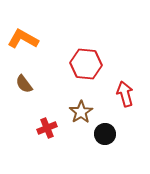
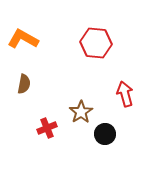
red hexagon: moved 10 px right, 21 px up
brown semicircle: rotated 132 degrees counterclockwise
